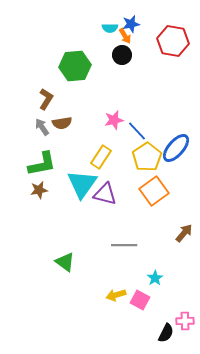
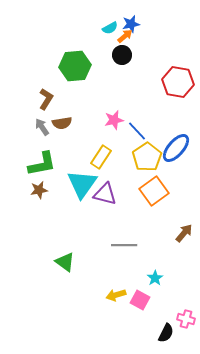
cyan semicircle: rotated 28 degrees counterclockwise
orange arrow: rotated 98 degrees counterclockwise
red hexagon: moved 5 px right, 41 px down
pink cross: moved 1 px right, 2 px up; rotated 18 degrees clockwise
